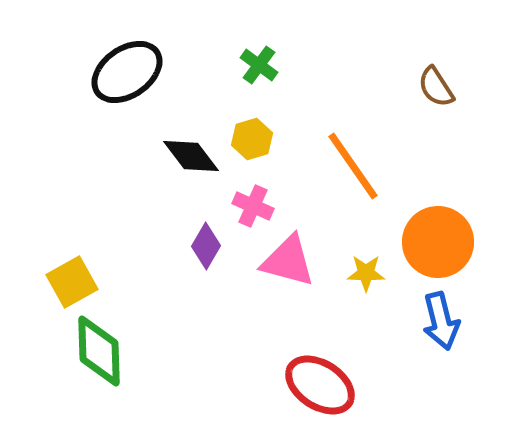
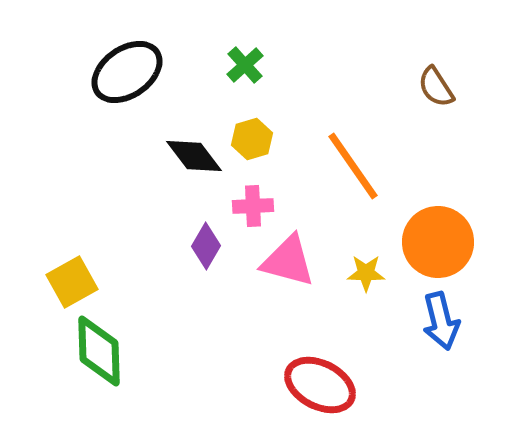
green cross: moved 14 px left; rotated 12 degrees clockwise
black diamond: moved 3 px right
pink cross: rotated 27 degrees counterclockwise
red ellipse: rotated 6 degrees counterclockwise
